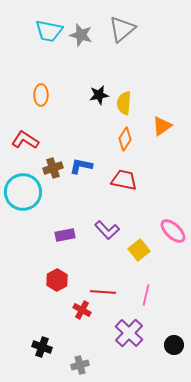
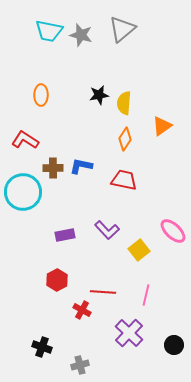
brown cross: rotated 18 degrees clockwise
